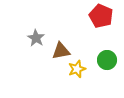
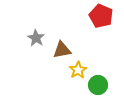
brown triangle: moved 1 px right, 1 px up
green circle: moved 9 px left, 25 px down
yellow star: moved 1 px right, 1 px down; rotated 12 degrees counterclockwise
